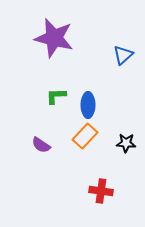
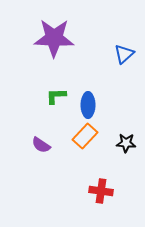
purple star: rotated 12 degrees counterclockwise
blue triangle: moved 1 px right, 1 px up
